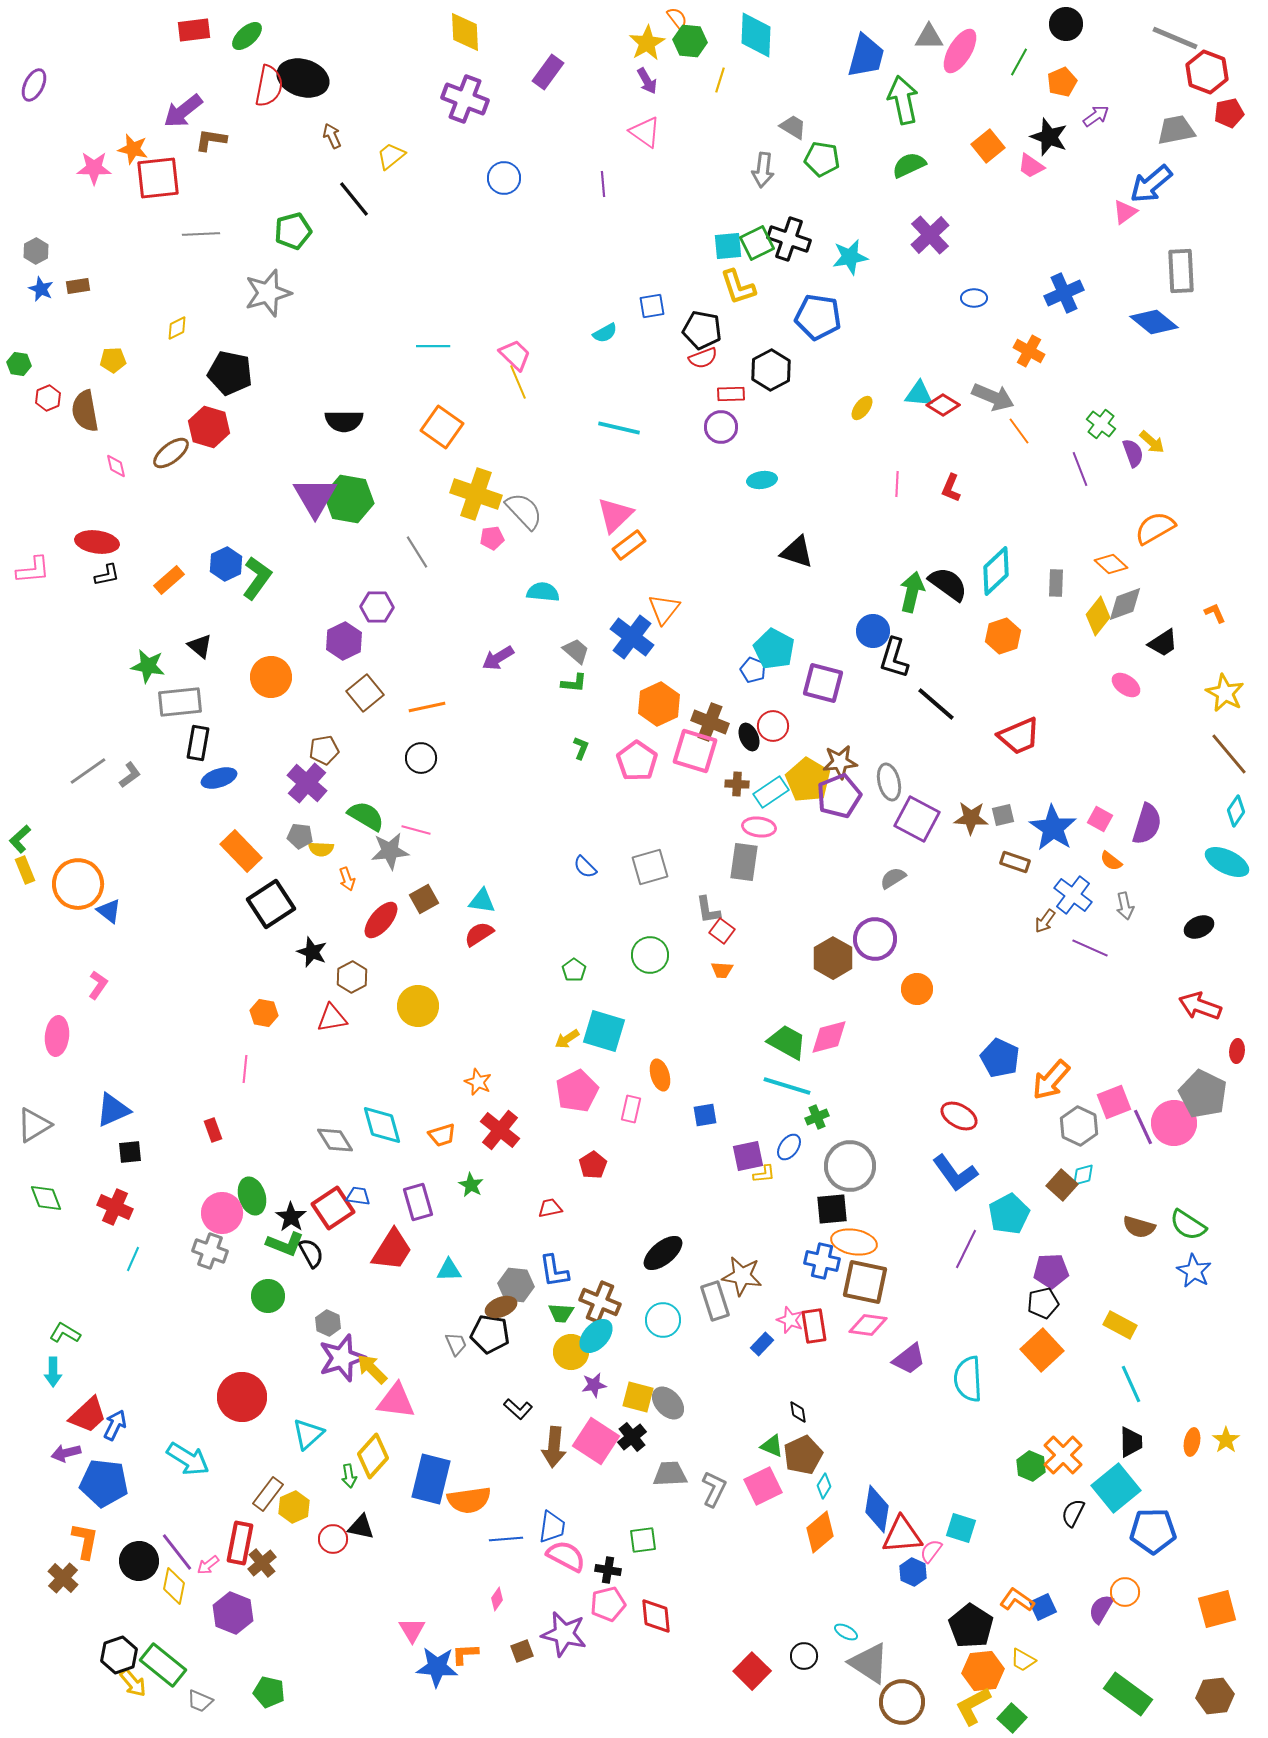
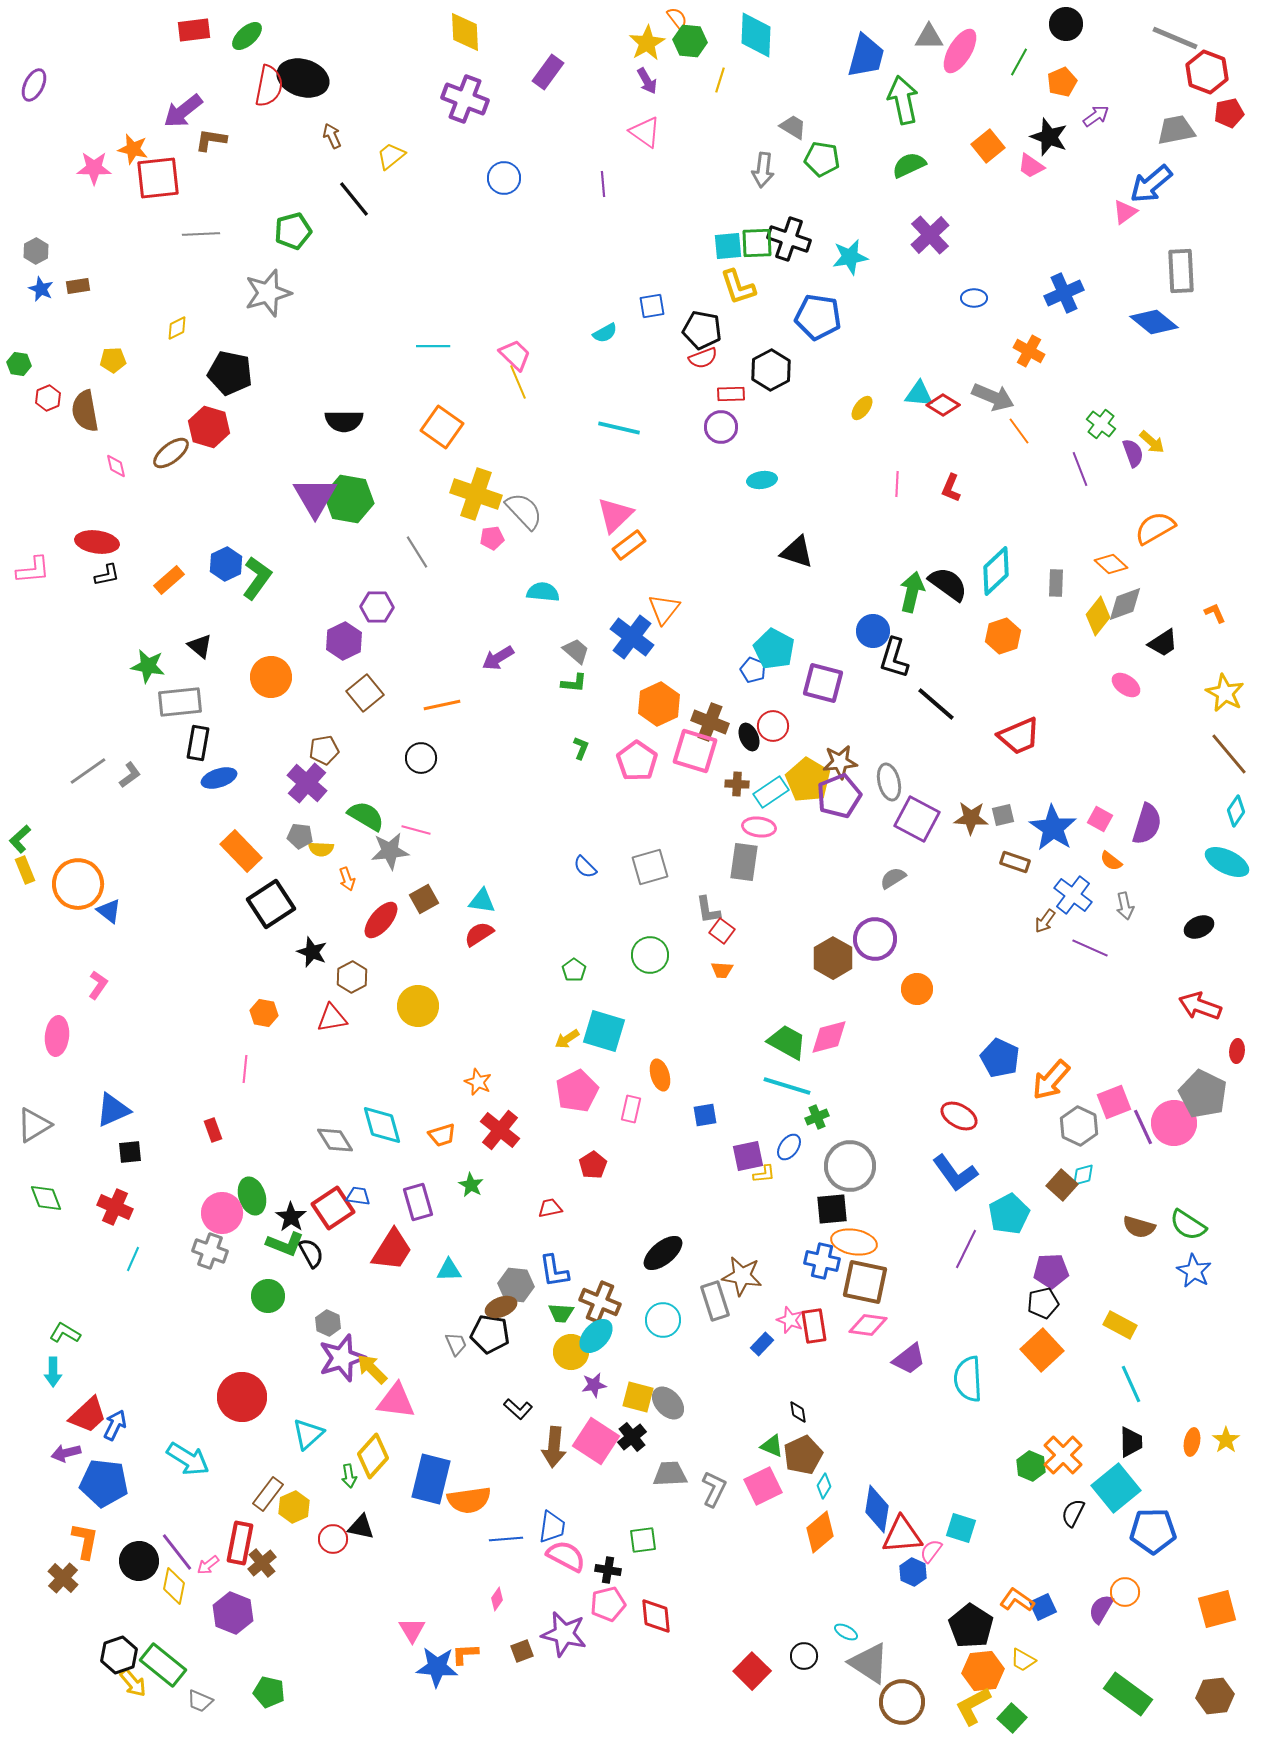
green square at (757, 243): rotated 24 degrees clockwise
orange line at (427, 707): moved 15 px right, 2 px up
